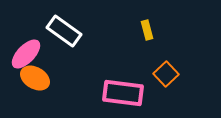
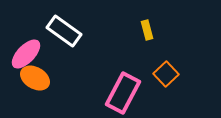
pink rectangle: rotated 69 degrees counterclockwise
